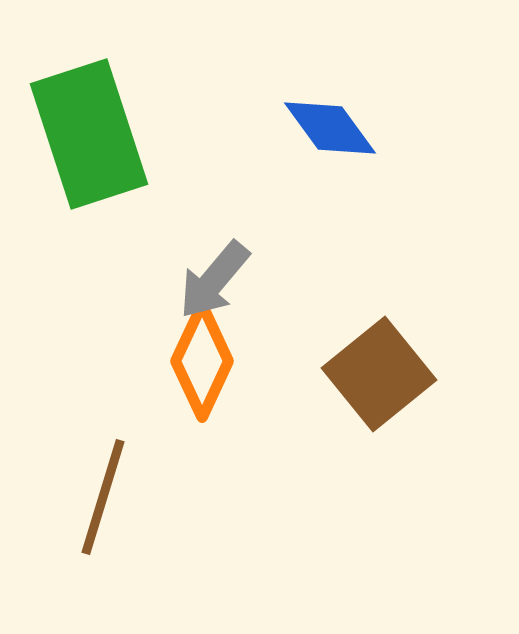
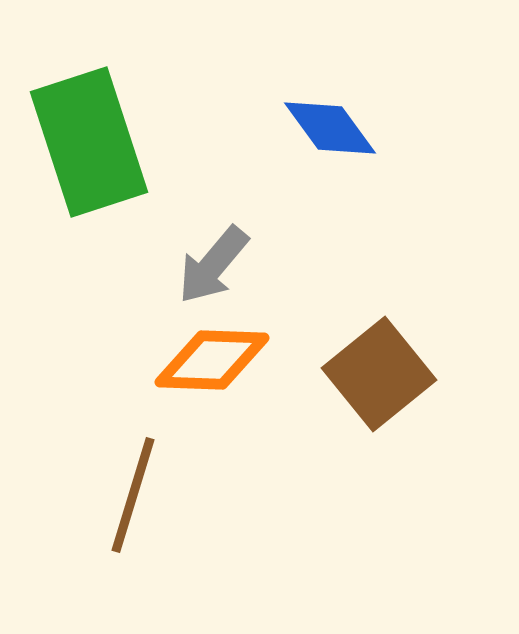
green rectangle: moved 8 px down
gray arrow: moved 1 px left, 15 px up
orange diamond: moved 10 px right, 1 px up; rotated 67 degrees clockwise
brown line: moved 30 px right, 2 px up
